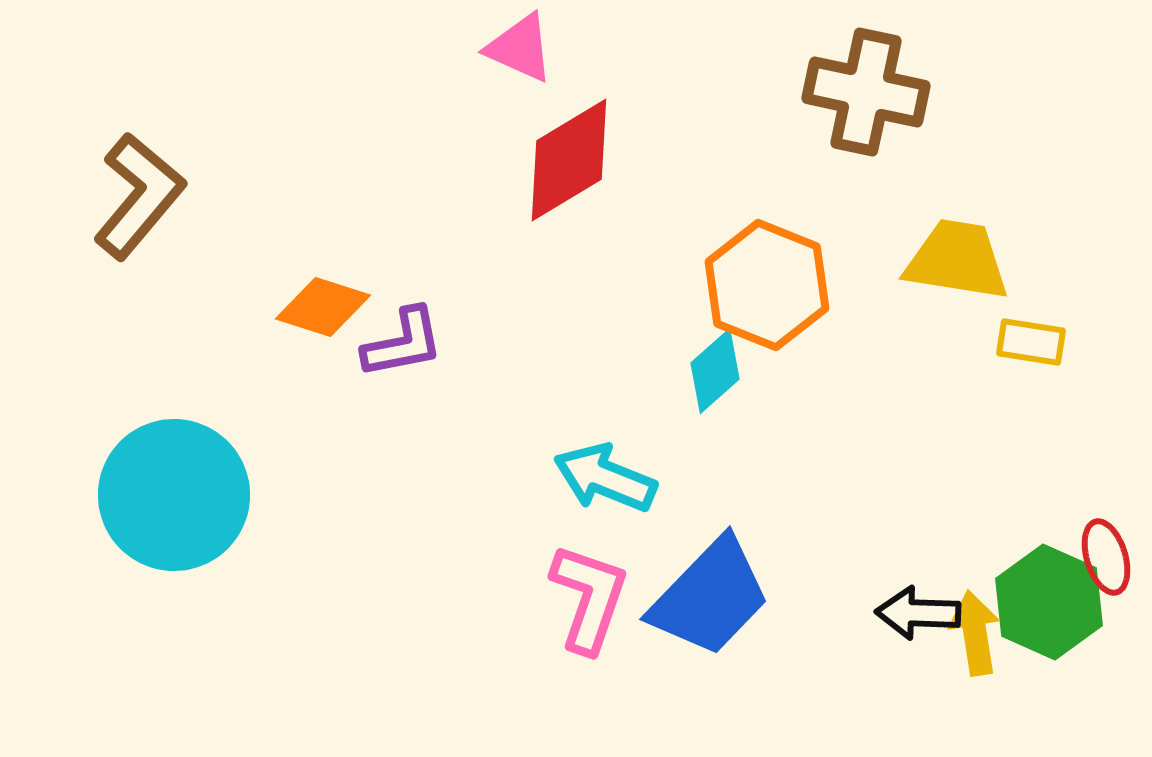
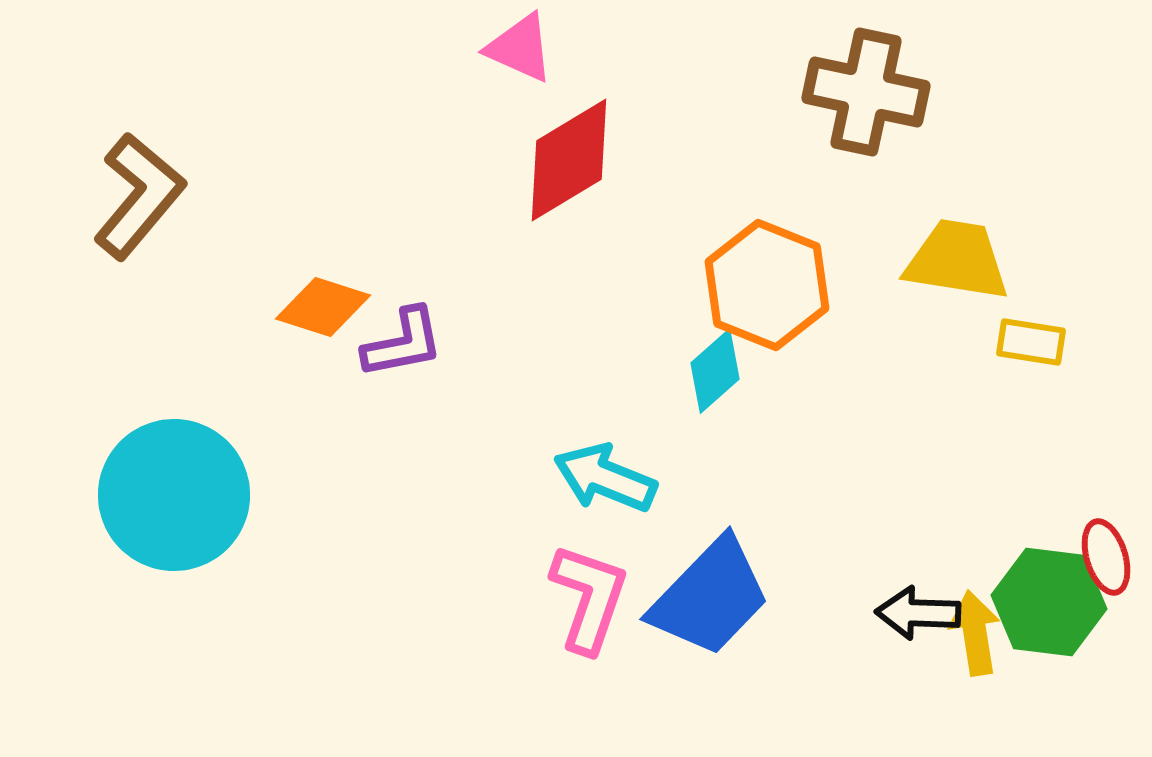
green hexagon: rotated 17 degrees counterclockwise
